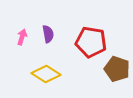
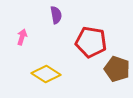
purple semicircle: moved 8 px right, 19 px up
